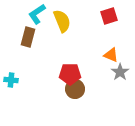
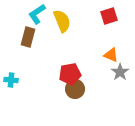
red pentagon: rotated 10 degrees counterclockwise
